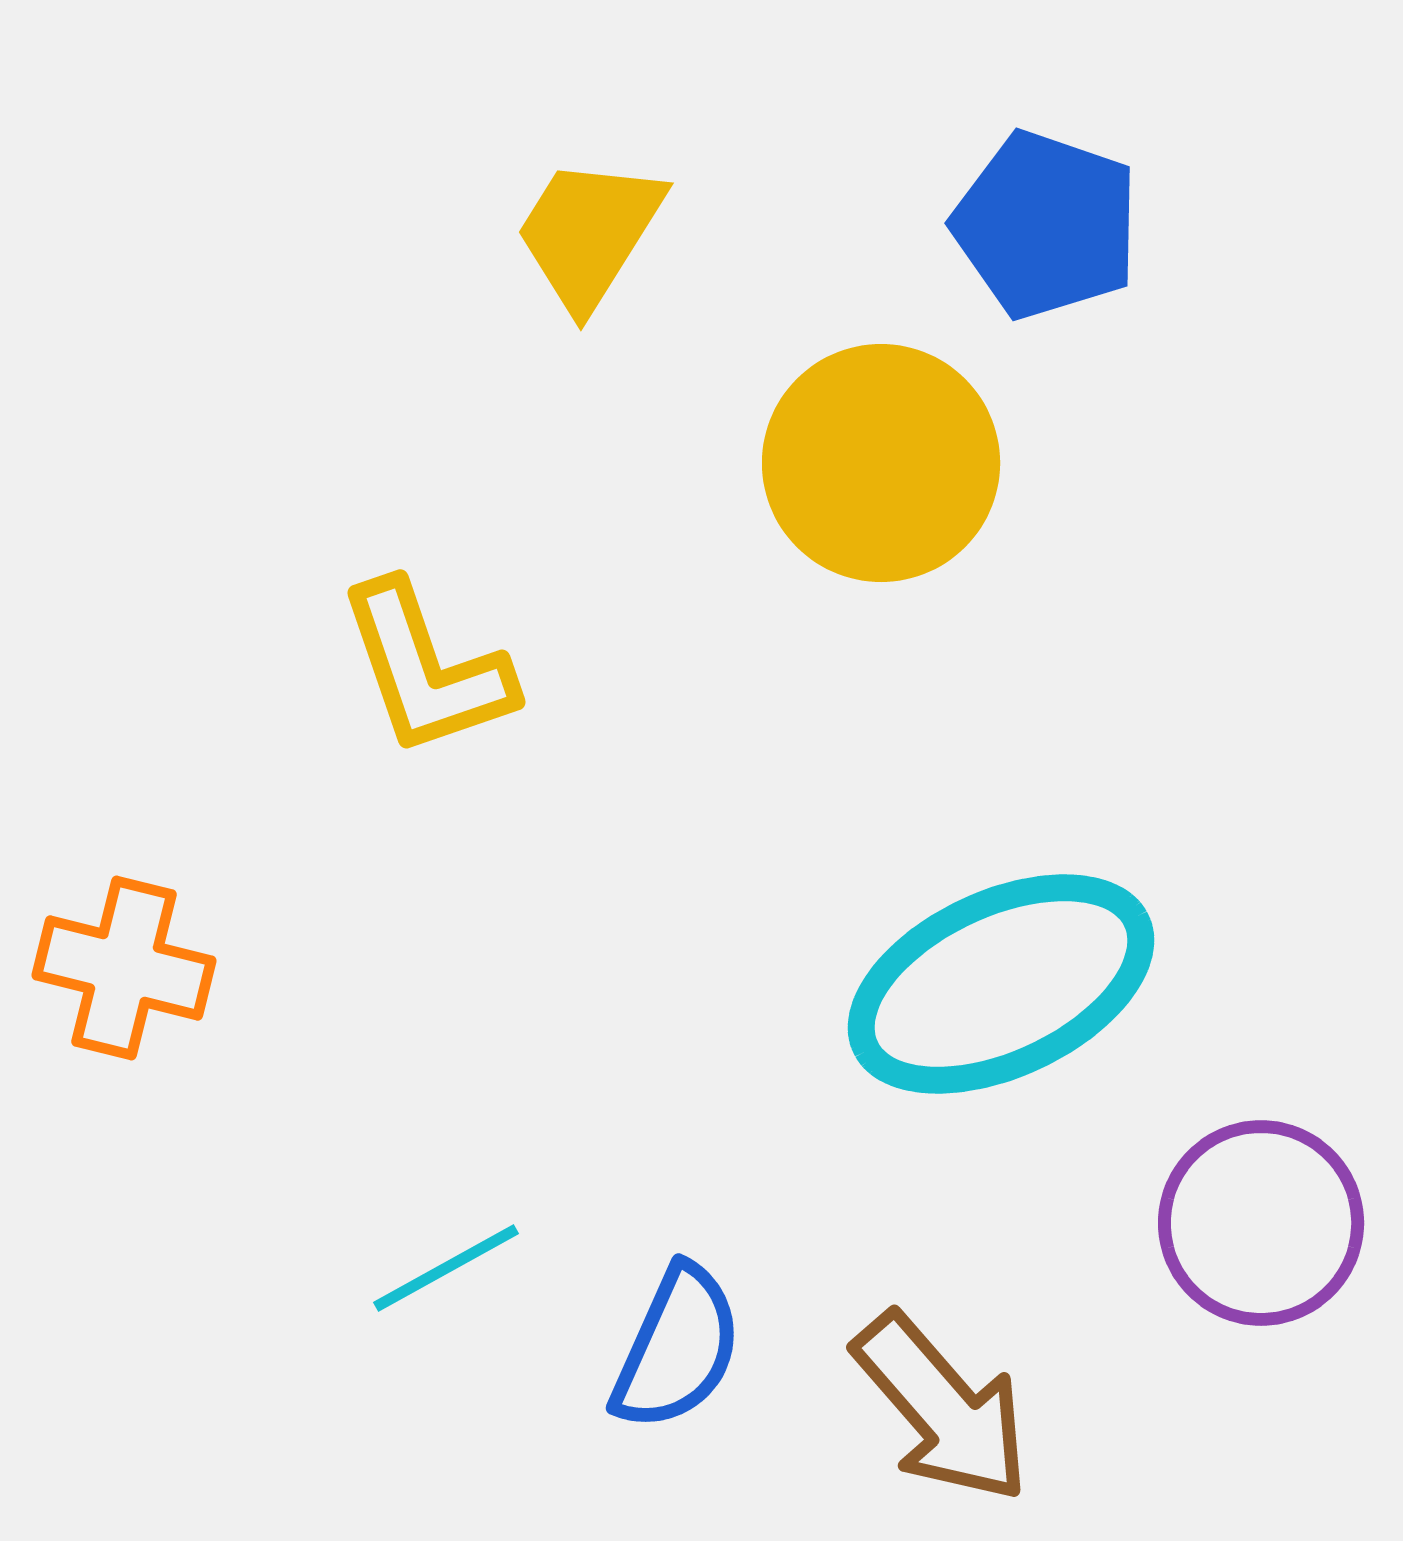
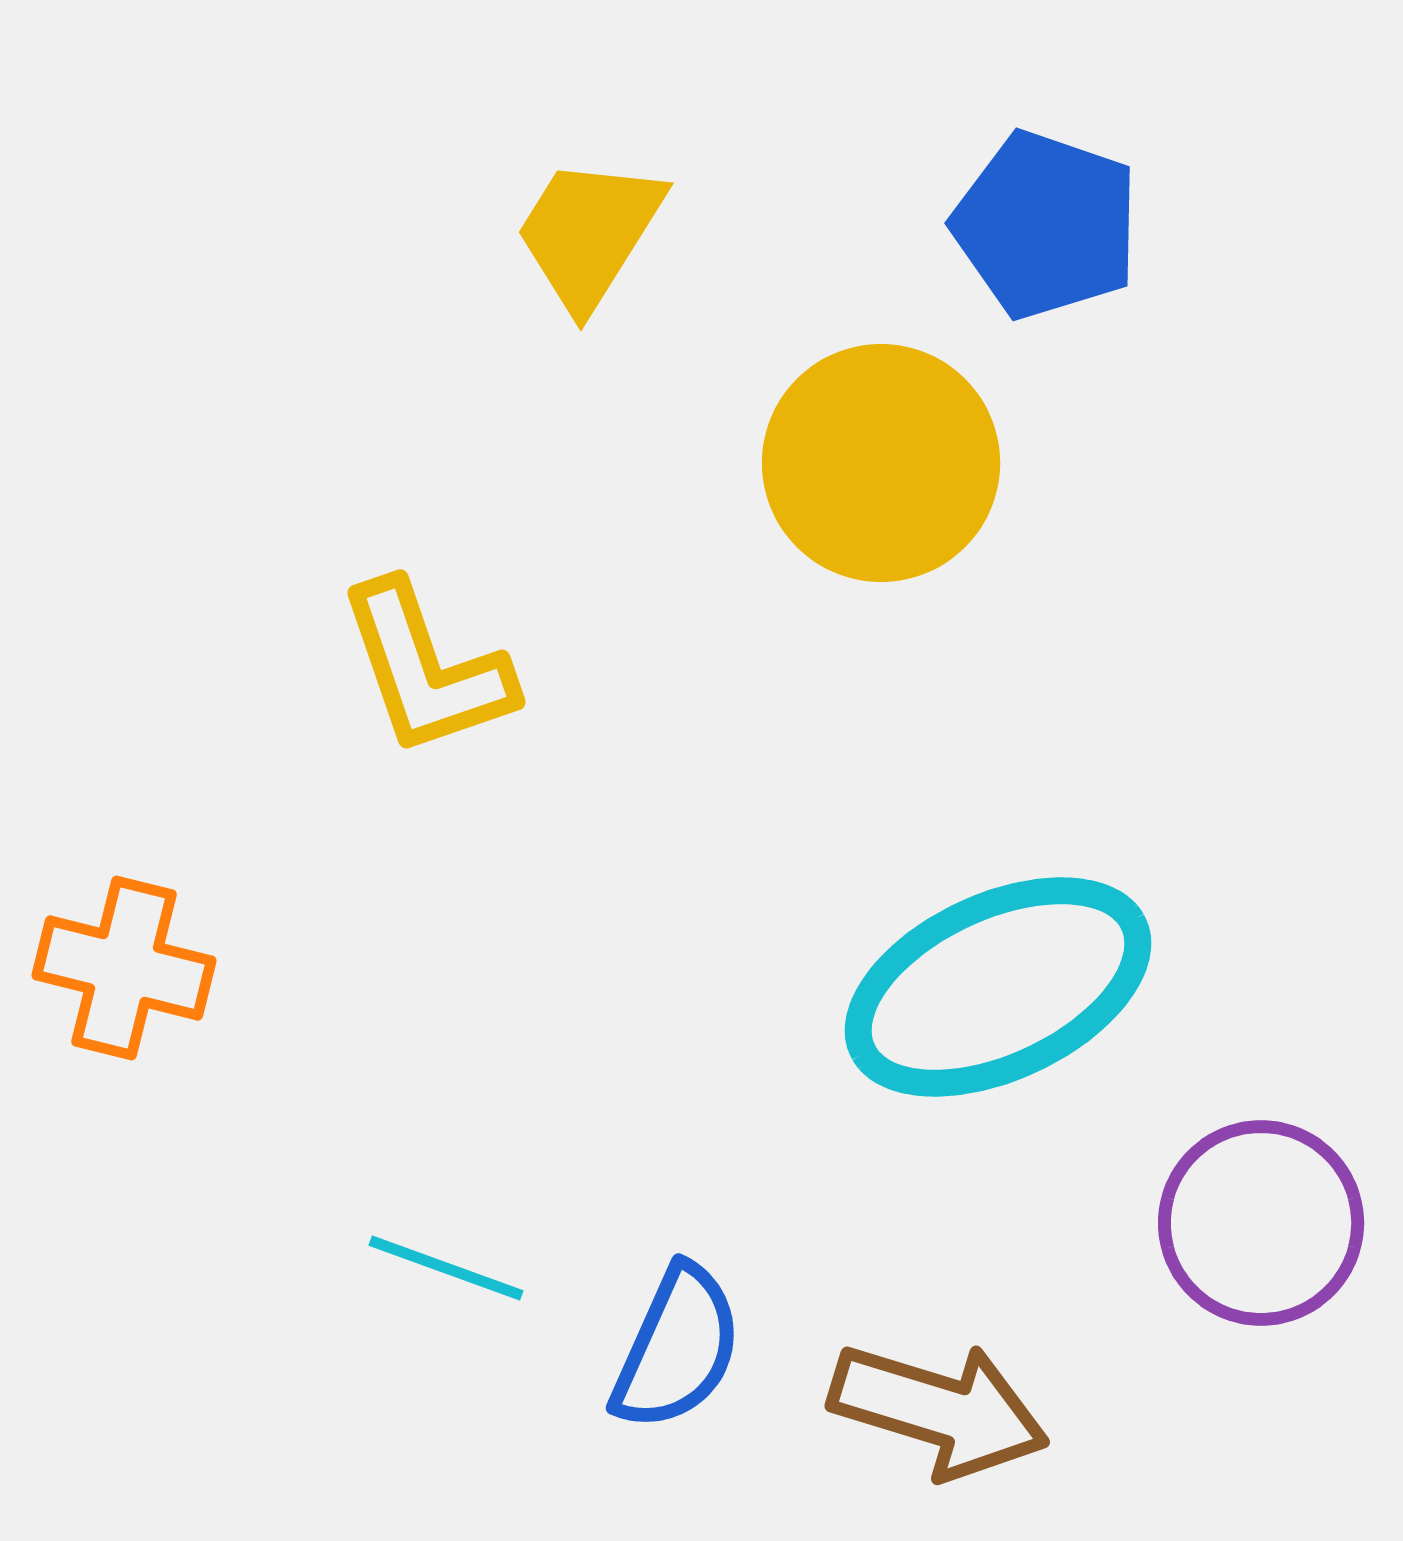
cyan ellipse: moved 3 px left, 3 px down
cyan line: rotated 49 degrees clockwise
brown arrow: moved 3 px left, 2 px down; rotated 32 degrees counterclockwise
